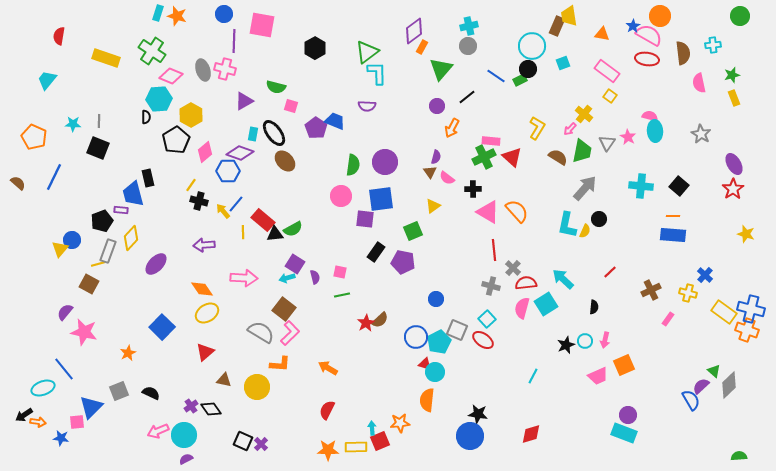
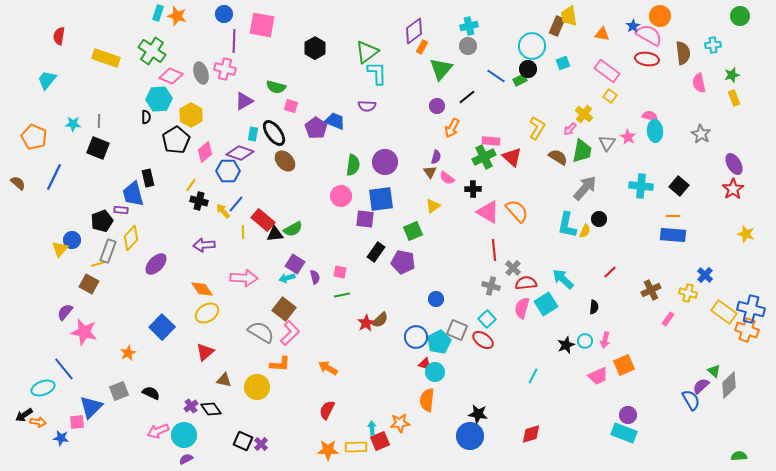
gray ellipse at (203, 70): moved 2 px left, 3 px down
